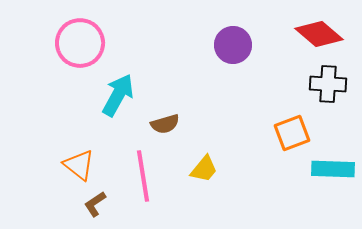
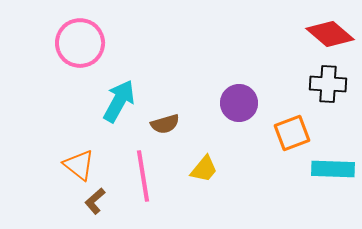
red diamond: moved 11 px right
purple circle: moved 6 px right, 58 px down
cyan arrow: moved 1 px right, 6 px down
brown L-shape: moved 3 px up; rotated 8 degrees counterclockwise
